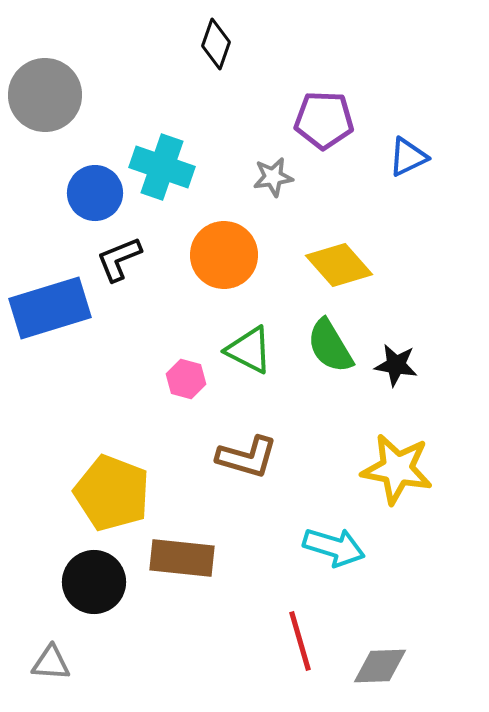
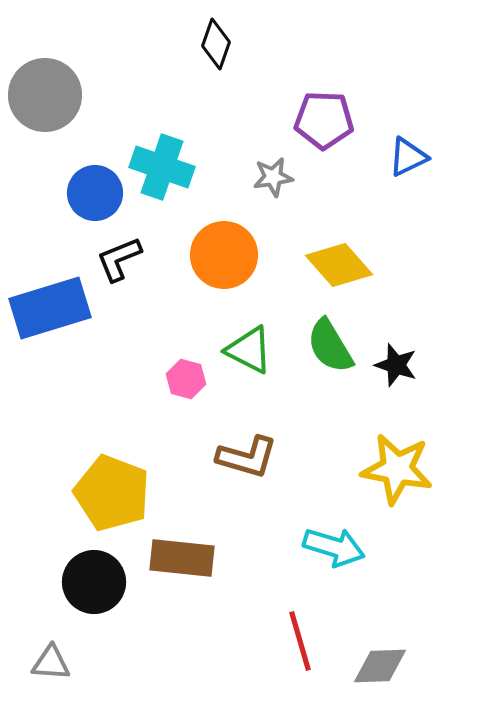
black star: rotated 9 degrees clockwise
